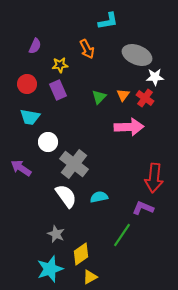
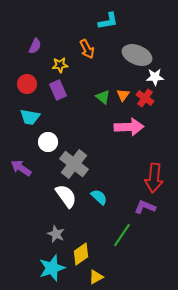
green triangle: moved 4 px right; rotated 35 degrees counterclockwise
cyan semicircle: rotated 54 degrees clockwise
purple L-shape: moved 2 px right, 1 px up
cyan star: moved 2 px right, 1 px up
yellow triangle: moved 6 px right
